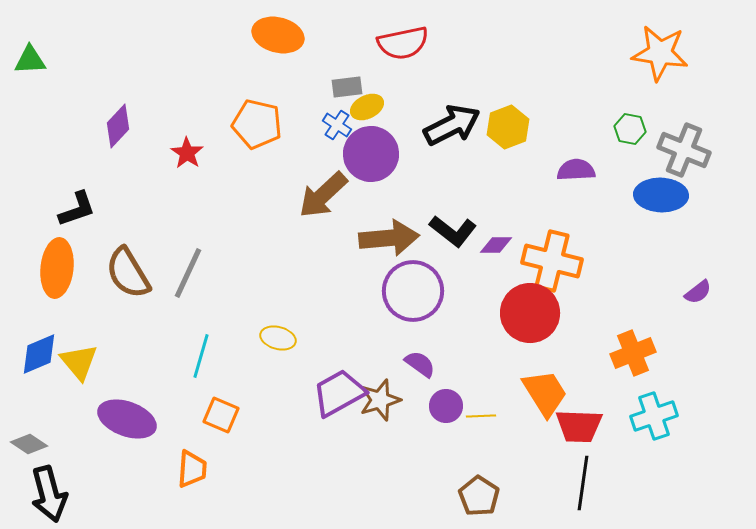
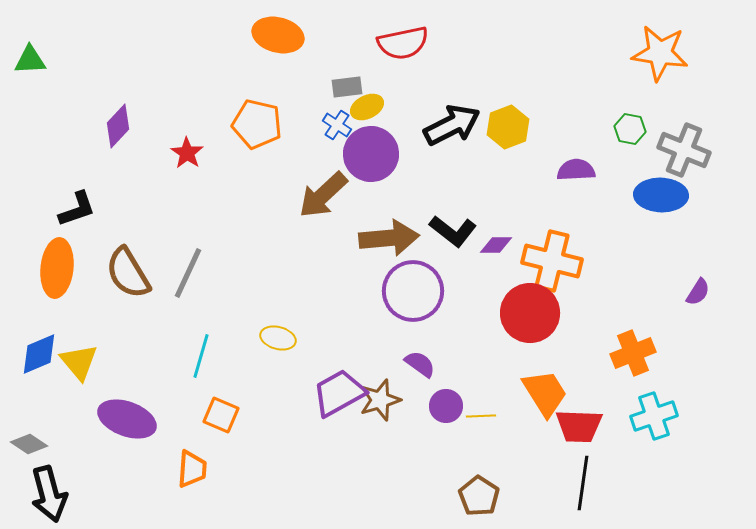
purple semicircle at (698, 292): rotated 20 degrees counterclockwise
